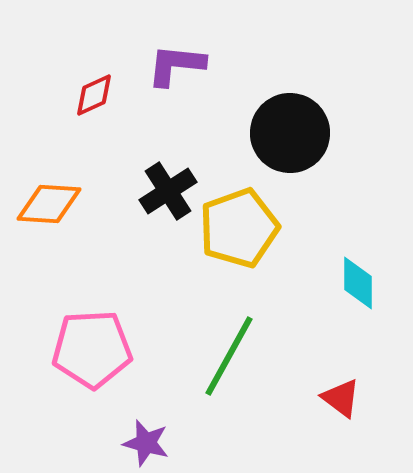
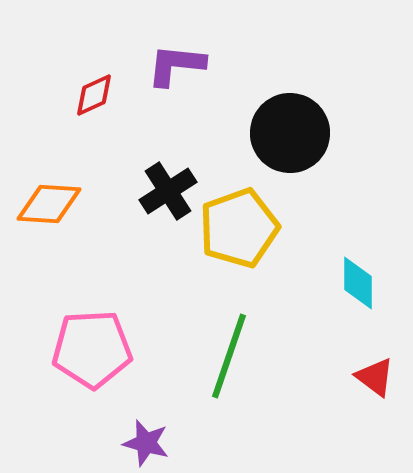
green line: rotated 10 degrees counterclockwise
red triangle: moved 34 px right, 21 px up
